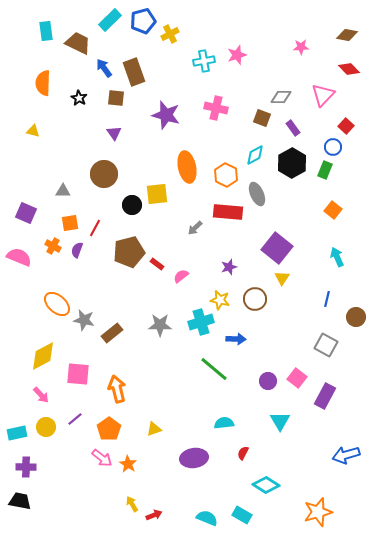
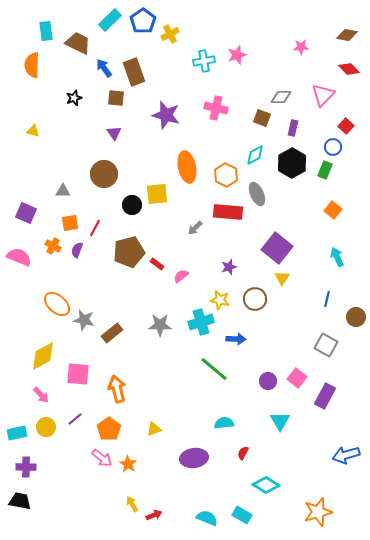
blue pentagon at (143, 21): rotated 20 degrees counterclockwise
orange semicircle at (43, 83): moved 11 px left, 18 px up
black star at (79, 98): moved 5 px left; rotated 21 degrees clockwise
purple rectangle at (293, 128): rotated 49 degrees clockwise
